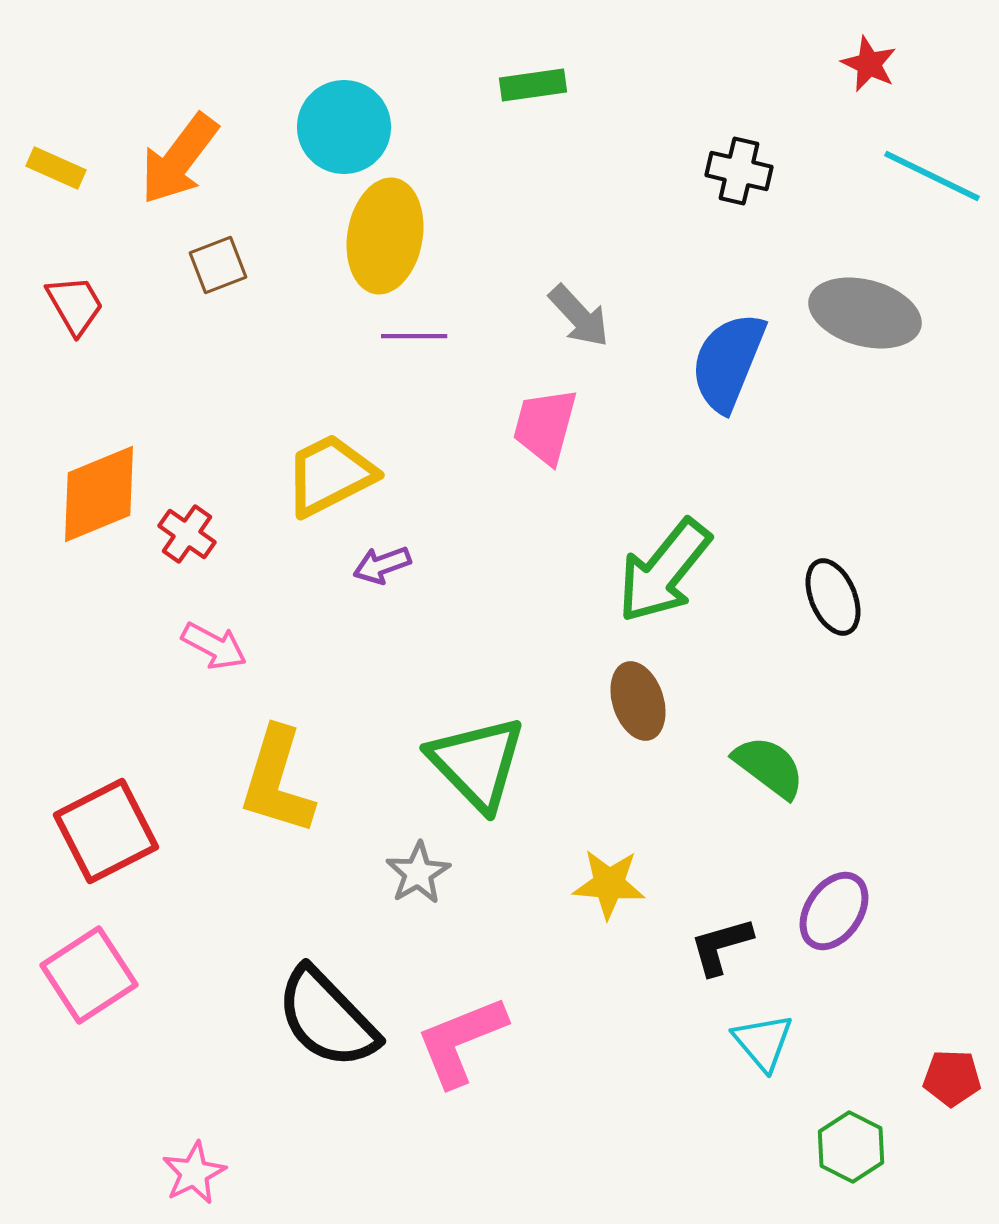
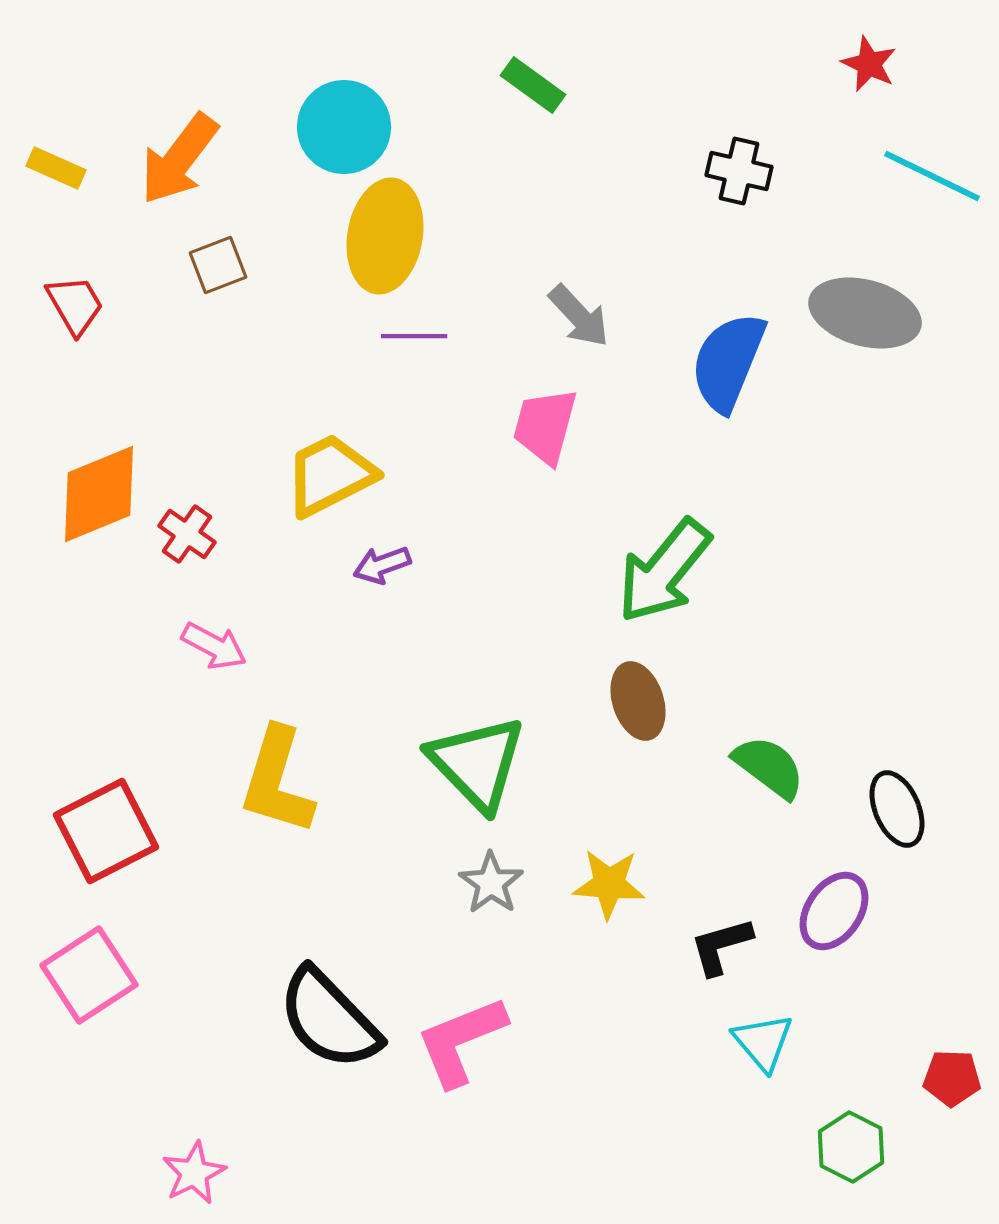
green rectangle: rotated 44 degrees clockwise
black ellipse: moved 64 px right, 212 px down
gray star: moved 73 px right, 10 px down; rotated 6 degrees counterclockwise
black semicircle: moved 2 px right, 1 px down
